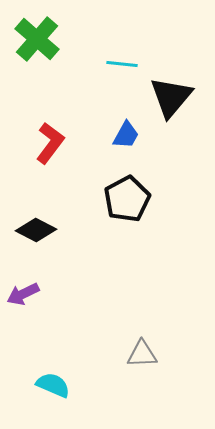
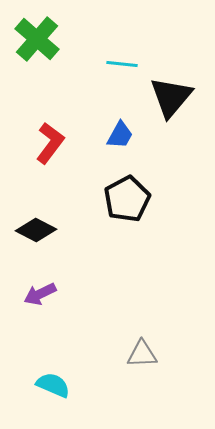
blue trapezoid: moved 6 px left
purple arrow: moved 17 px right
